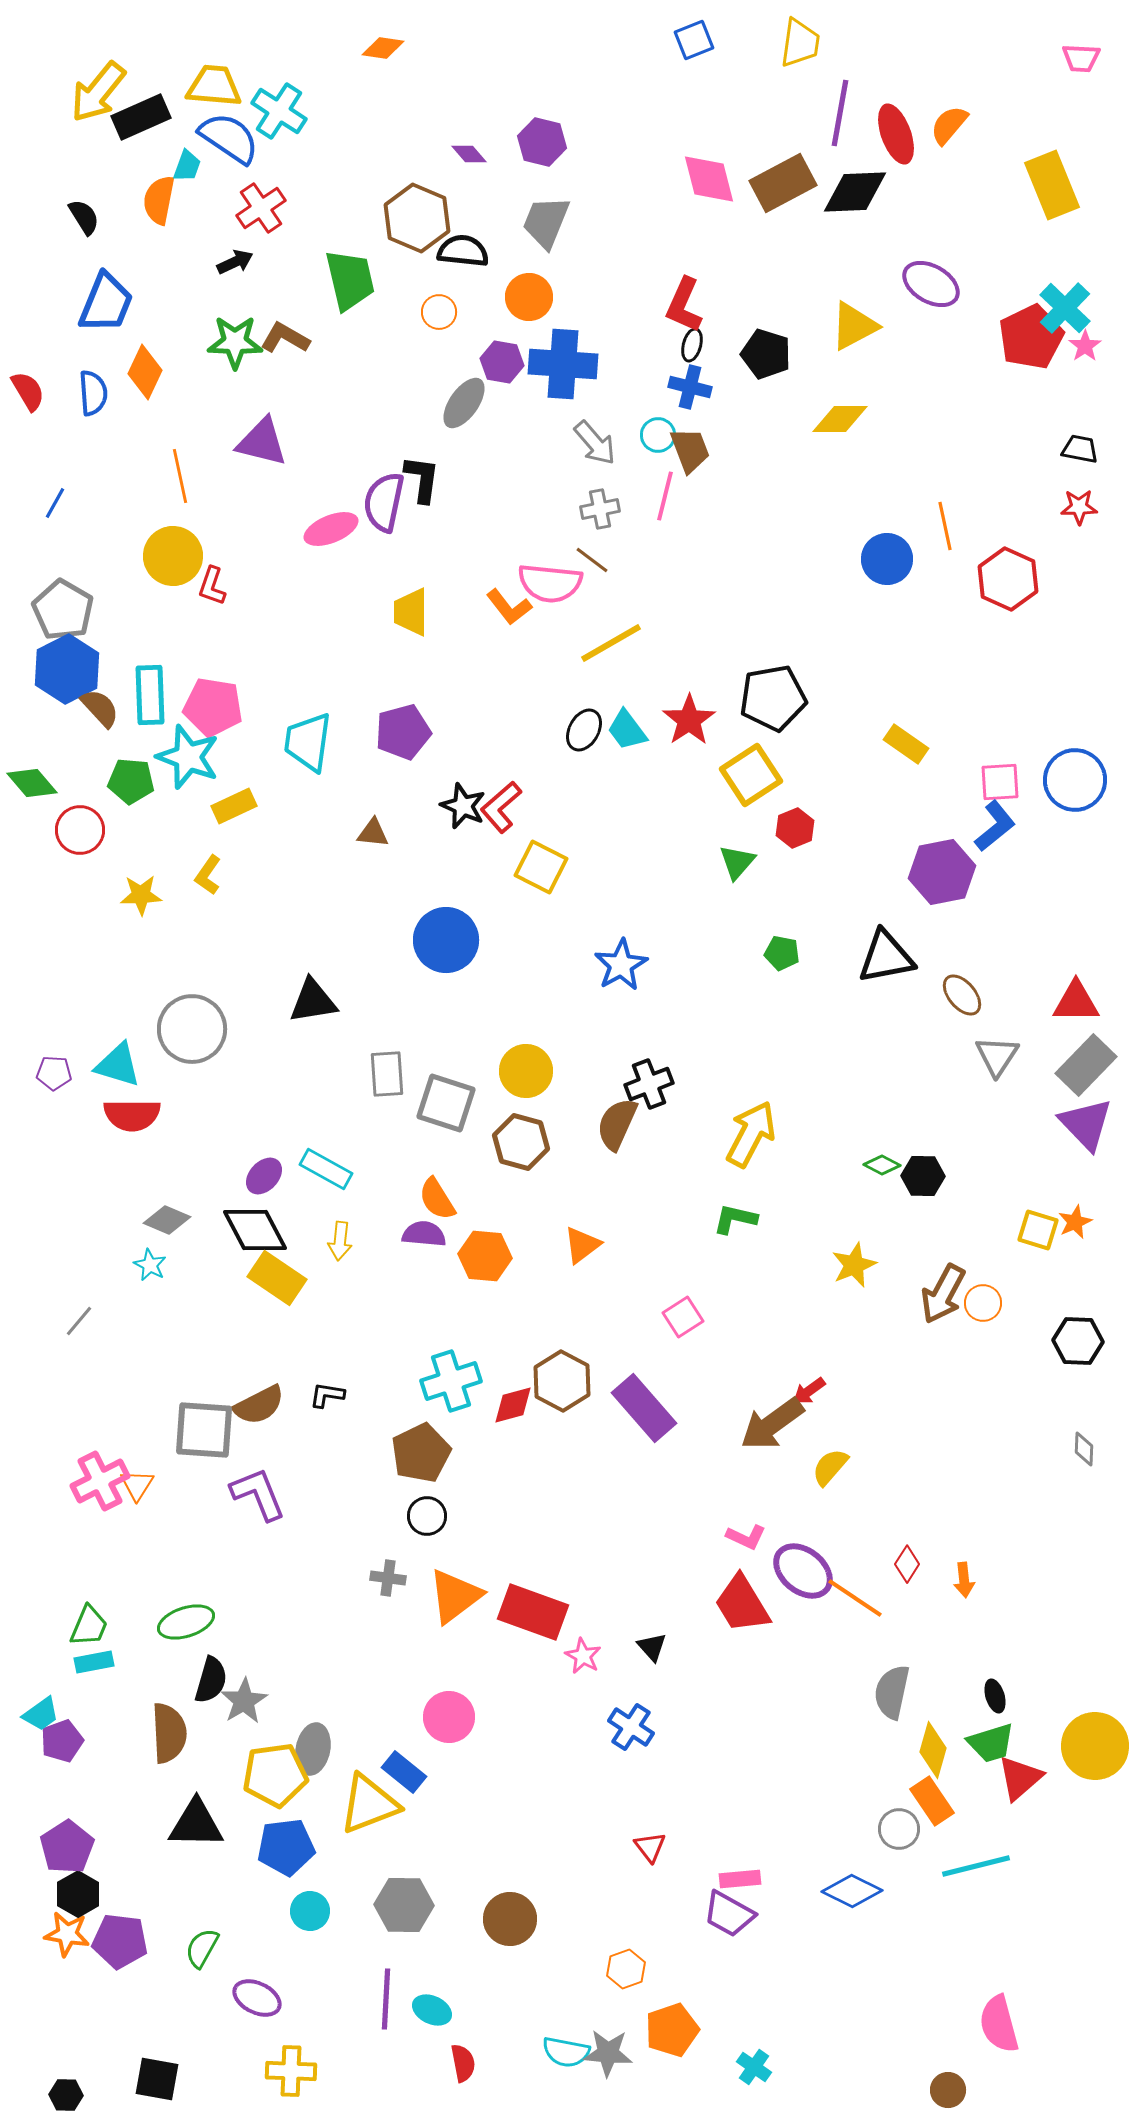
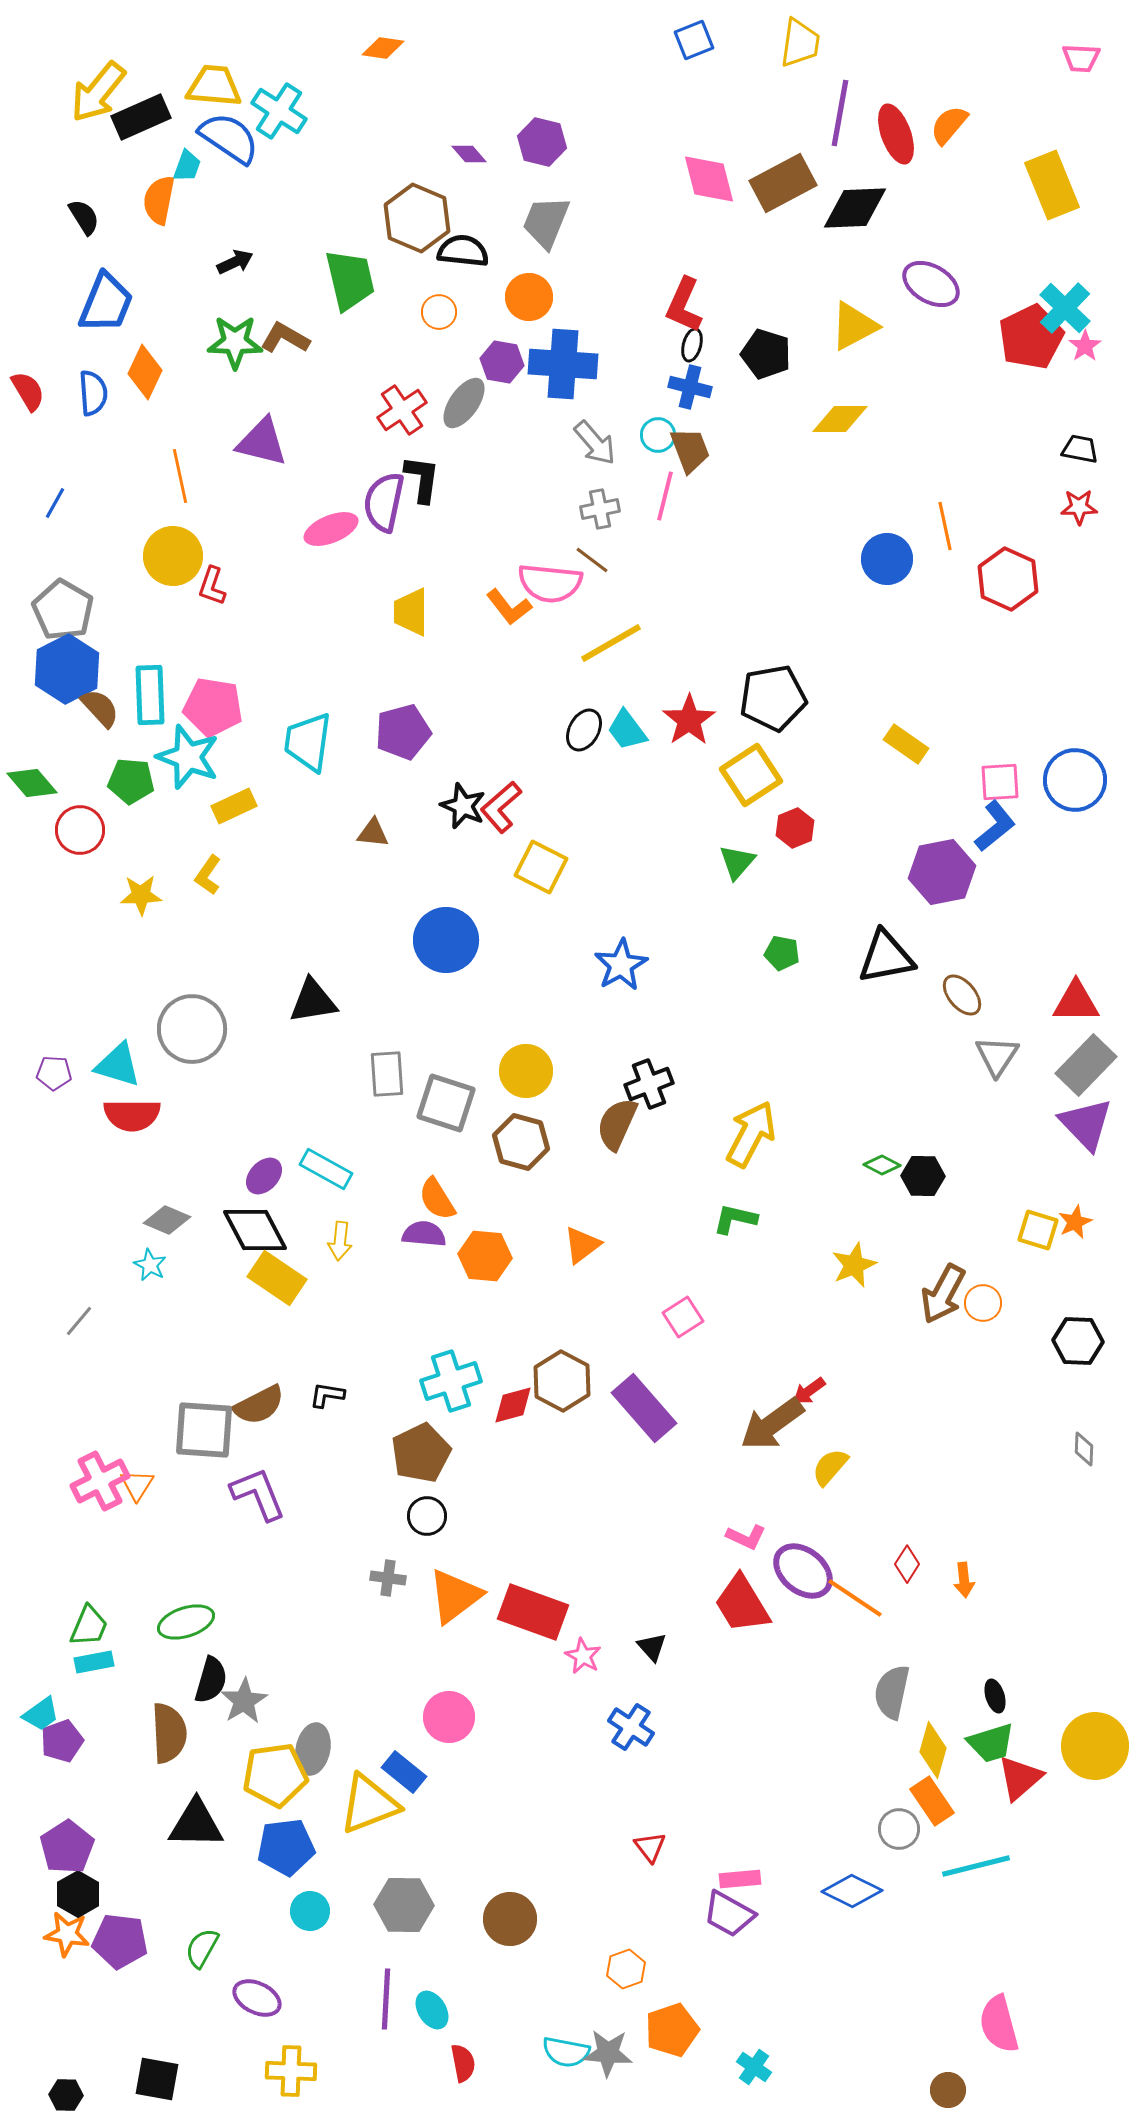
black diamond at (855, 192): moved 16 px down
red cross at (261, 208): moved 141 px right, 202 px down
cyan ellipse at (432, 2010): rotated 33 degrees clockwise
